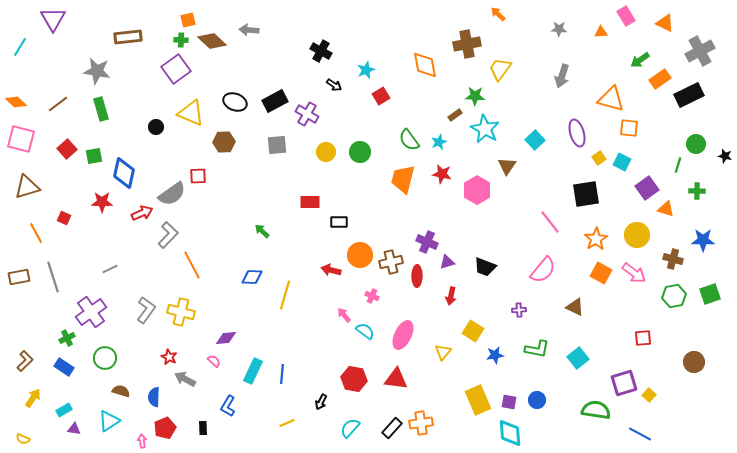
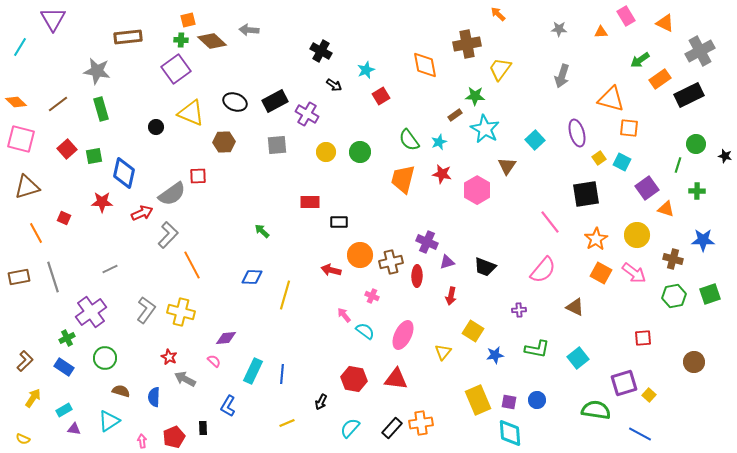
red pentagon at (165, 428): moved 9 px right, 9 px down
